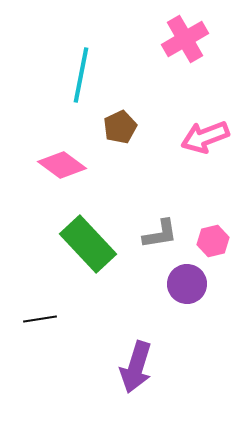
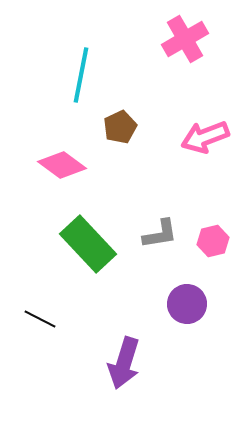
purple circle: moved 20 px down
black line: rotated 36 degrees clockwise
purple arrow: moved 12 px left, 4 px up
